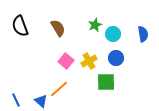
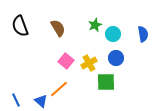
yellow cross: moved 2 px down
